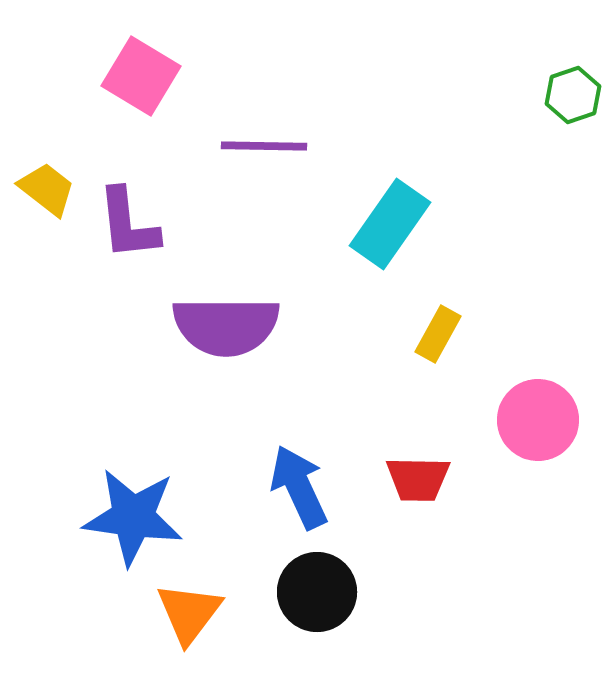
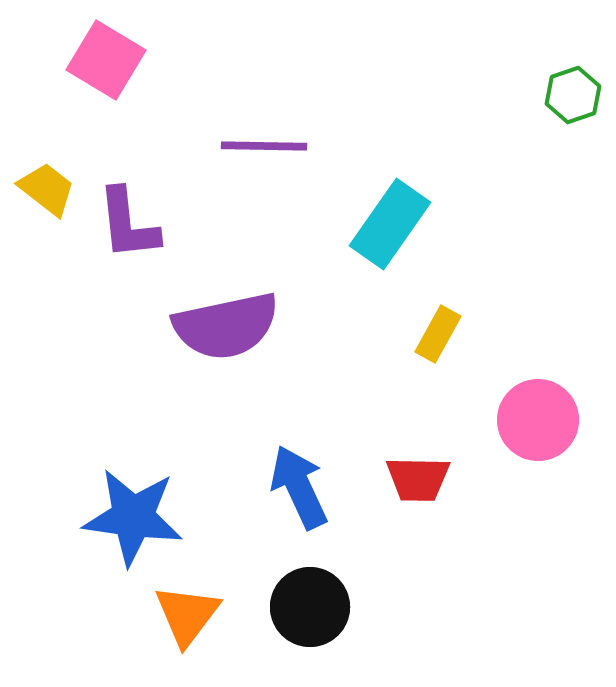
pink square: moved 35 px left, 16 px up
purple semicircle: rotated 12 degrees counterclockwise
black circle: moved 7 px left, 15 px down
orange triangle: moved 2 px left, 2 px down
